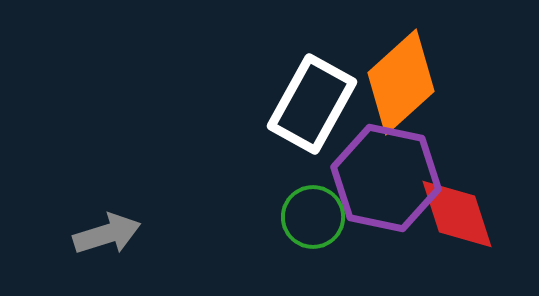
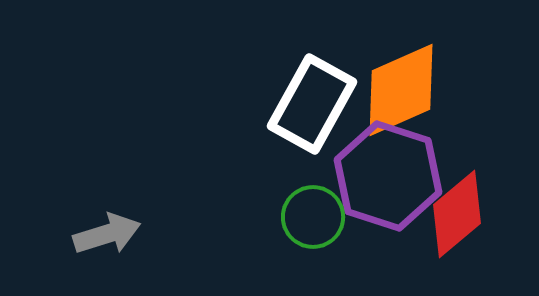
orange diamond: moved 8 px down; rotated 18 degrees clockwise
purple hexagon: moved 2 px right, 2 px up; rotated 6 degrees clockwise
red diamond: rotated 68 degrees clockwise
